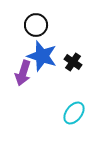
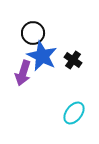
black circle: moved 3 px left, 8 px down
blue star: rotated 8 degrees clockwise
black cross: moved 2 px up
